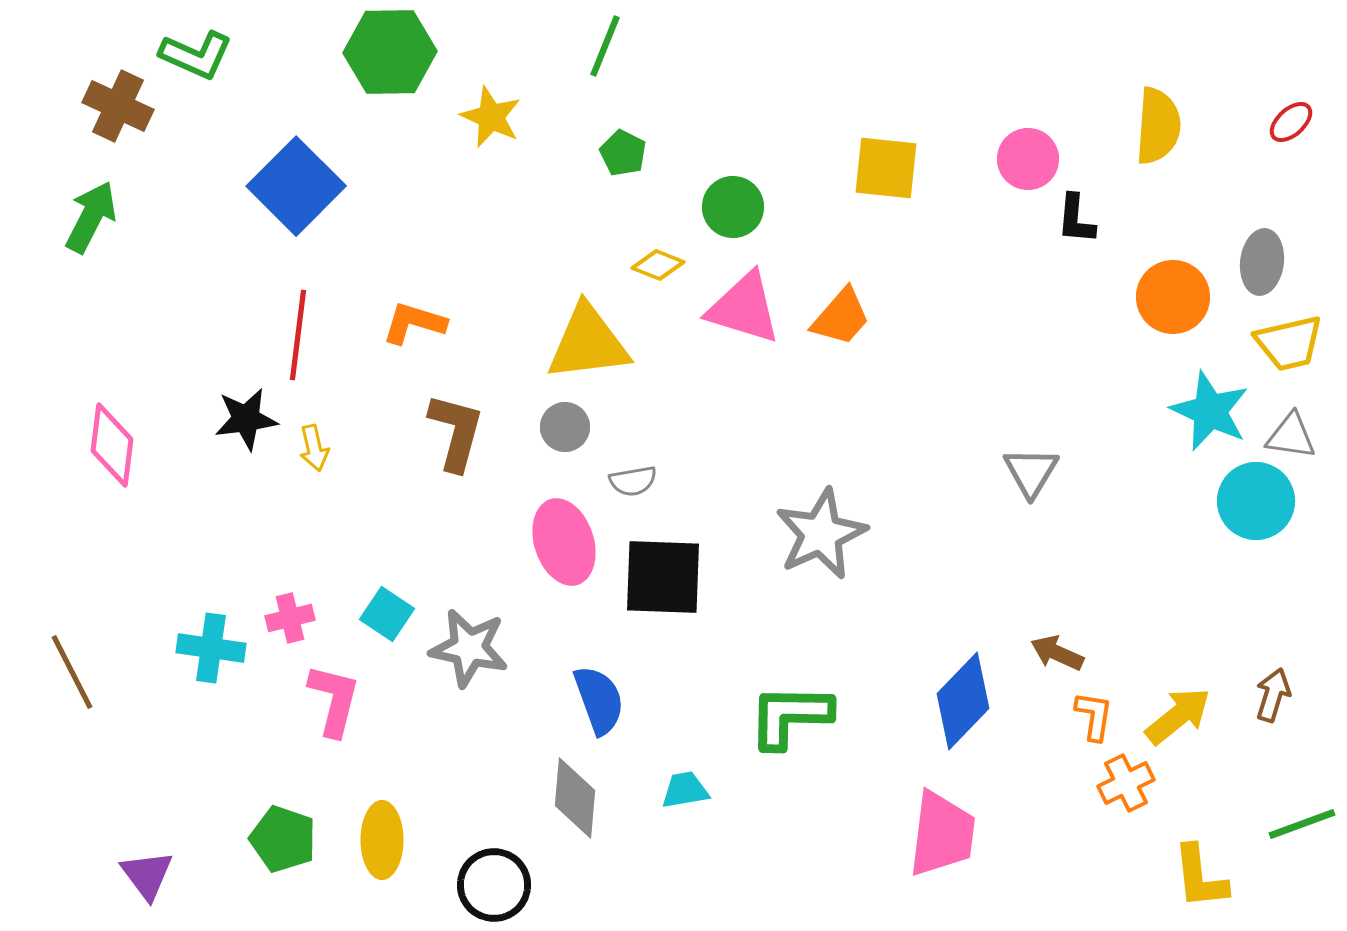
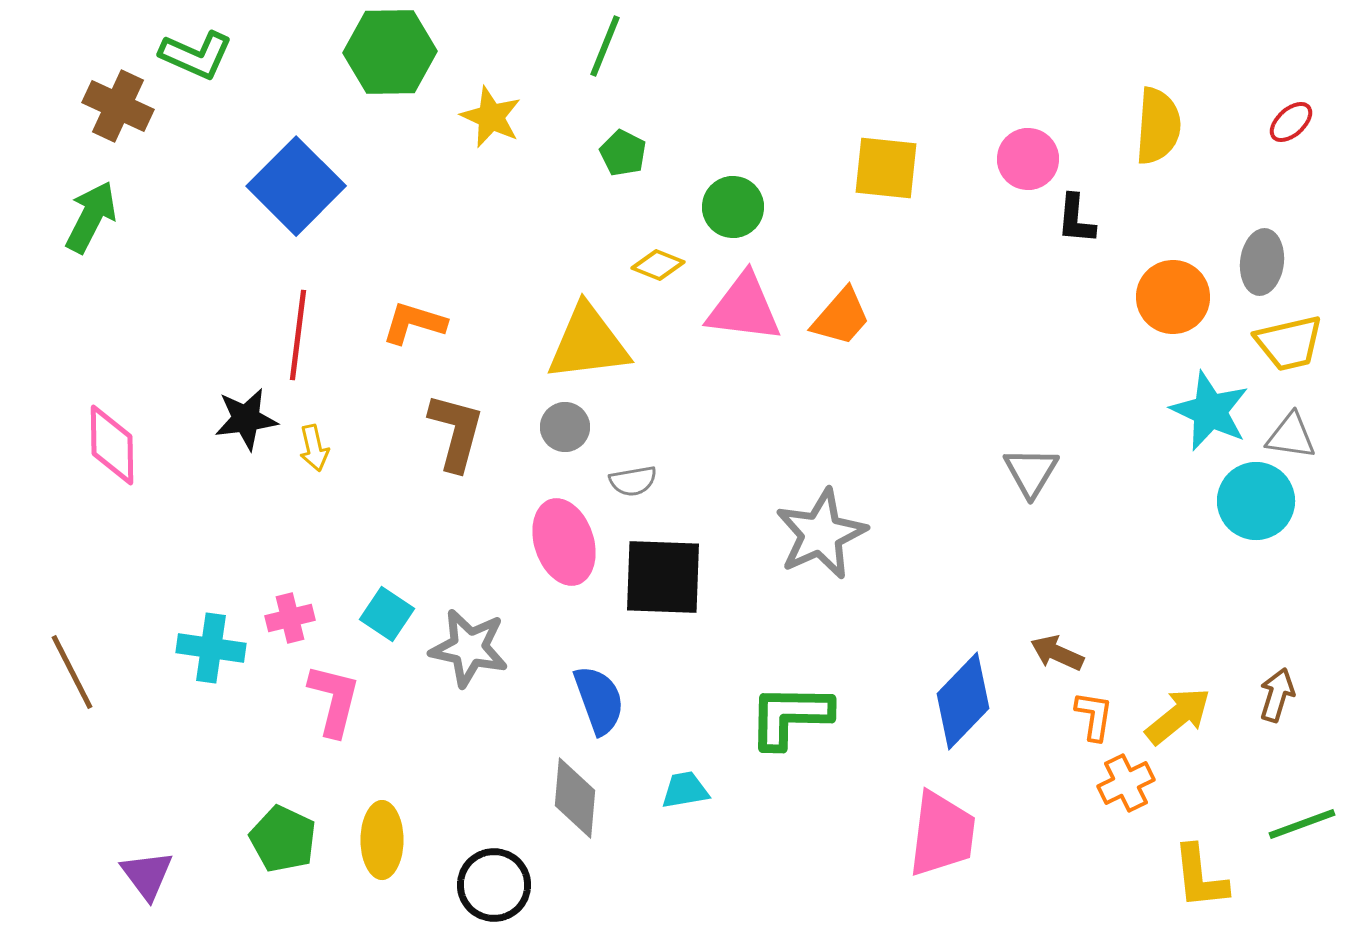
pink triangle at (744, 308): rotated 10 degrees counterclockwise
pink diamond at (112, 445): rotated 8 degrees counterclockwise
brown arrow at (1273, 695): moved 4 px right
green pentagon at (283, 839): rotated 6 degrees clockwise
